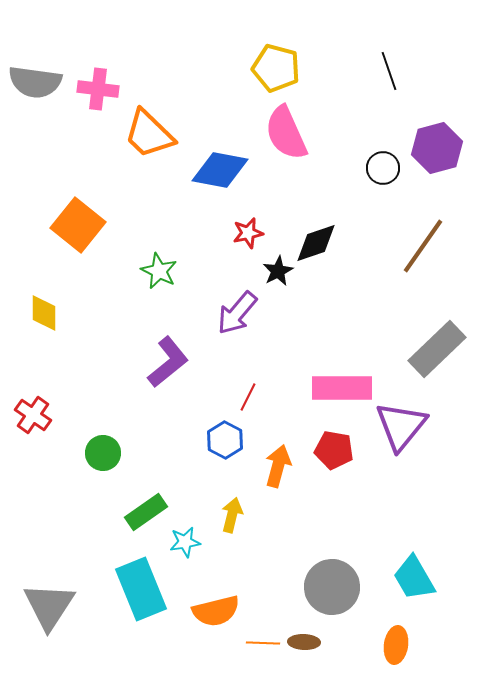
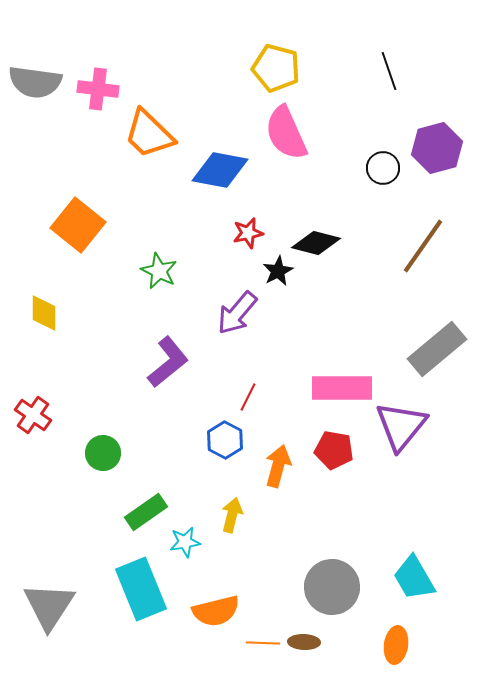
black diamond: rotated 33 degrees clockwise
gray rectangle: rotated 4 degrees clockwise
